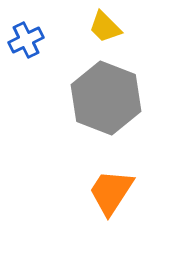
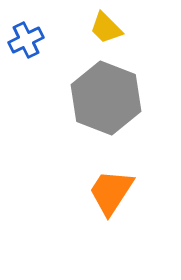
yellow trapezoid: moved 1 px right, 1 px down
